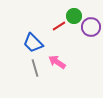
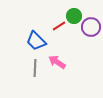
blue trapezoid: moved 3 px right, 2 px up
gray line: rotated 18 degrees clockwise
